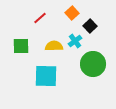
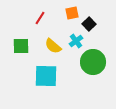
orange square: rotated 32 degrees clockwise
red line: rotated 16 degrees counterclockwise
black square: moved 1 px left, 2 px up
cyan cross: moved 1 px right
yellow semicircle: moved 1 px left; rotated 138 degrees counterclockwise
green circle: moved 2 px up
